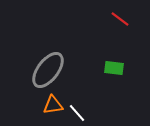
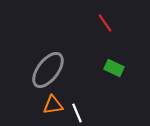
red line: moved 15 px left, 4 px down; rotated 18 degrees clockwise
green rectangle: rotated 18 degrees clockwise
white line: rotated 18 degrees clockwise
